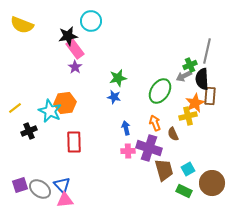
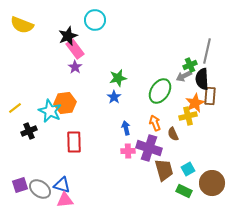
cyan circle: moved 4 px right, 1 px up
black star: rotated 12 degrees counterclockwise
blue star: rotated 24 degrees clockwise
blue triangle: rotated 30 degrees counterclockwise
